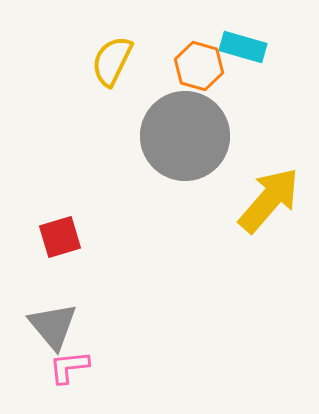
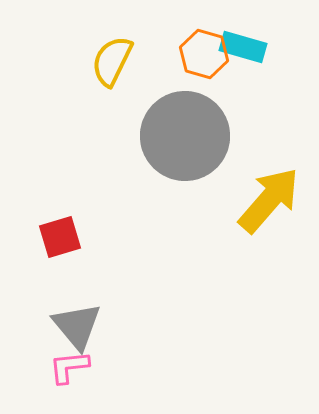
orange hexagon: moved 5 px right, 12 px up
gray triangle: moved 24 px right
